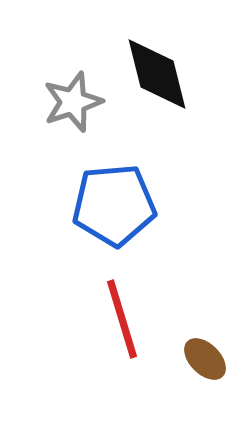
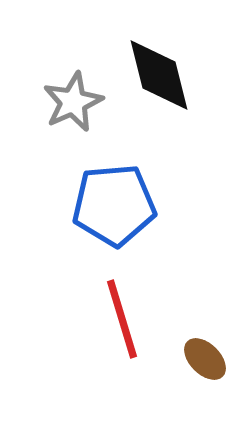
black diamond: moved 2 px right, 1 px down
gray star: rotated 6 degrees counterclockwise
